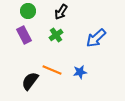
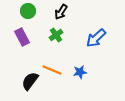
purple rectangle: moved 2 px left, 2 px down
